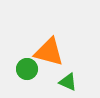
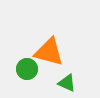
green triangle: moved 1 px left, 1 px down
